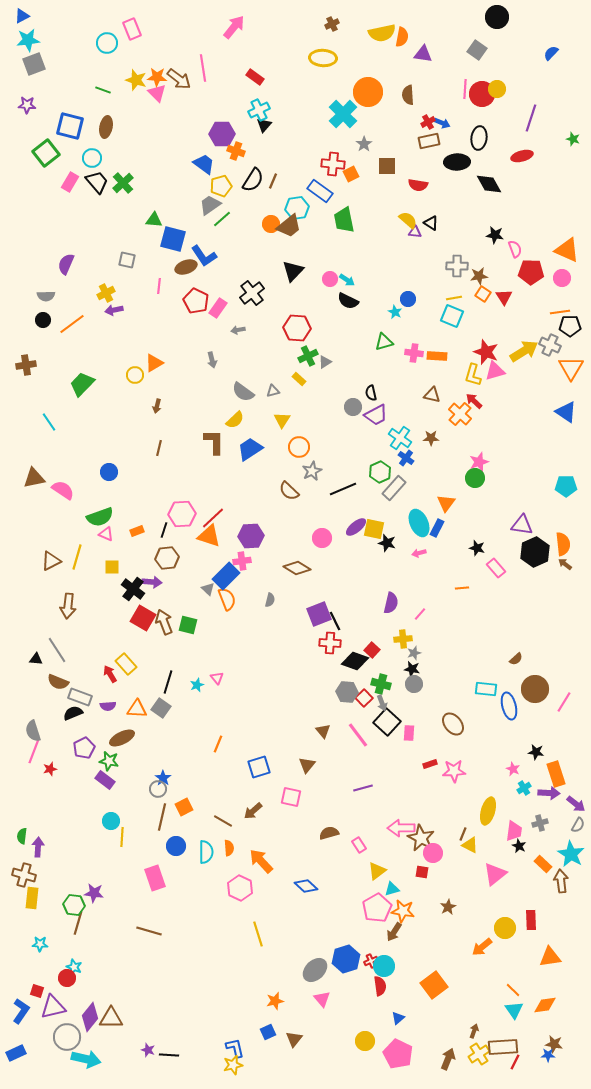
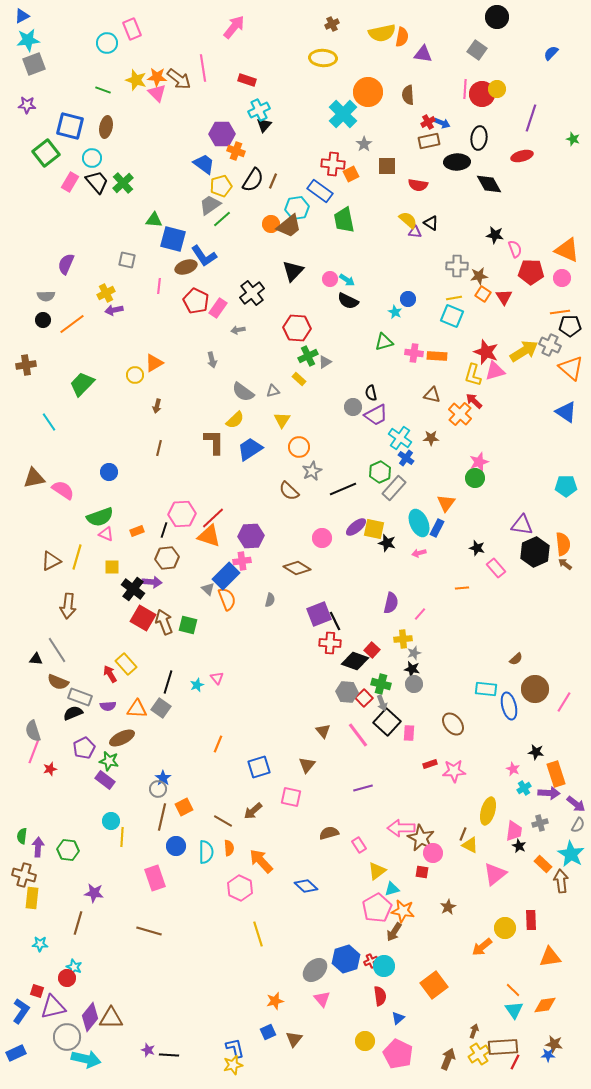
red rectangle at (255, 77): moved 8 px left, 3 px down; rotated 18 degrees counterclockwise
orange triangle at (571, 368): rotated 20 degrees counterclockwise
green hexagon at (74, 905): moved 6 px left, 55 px up
red semicircle at (380, 986): moved 10 px down
